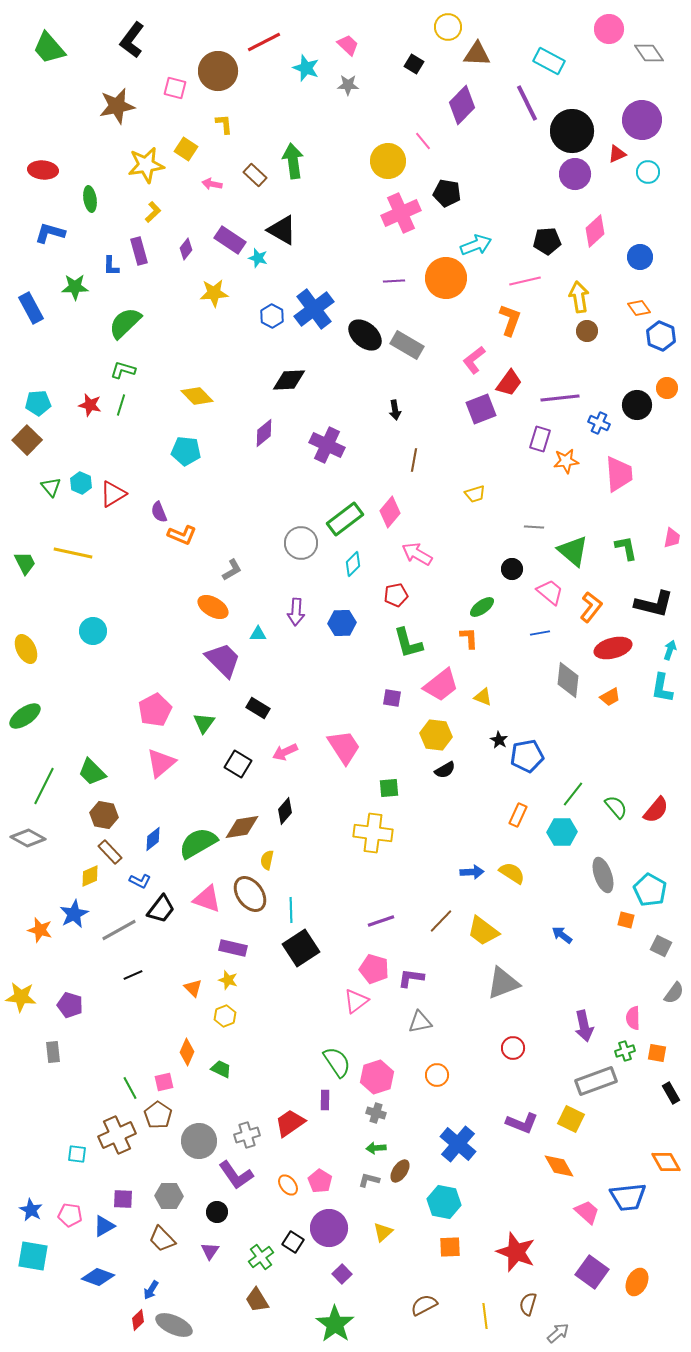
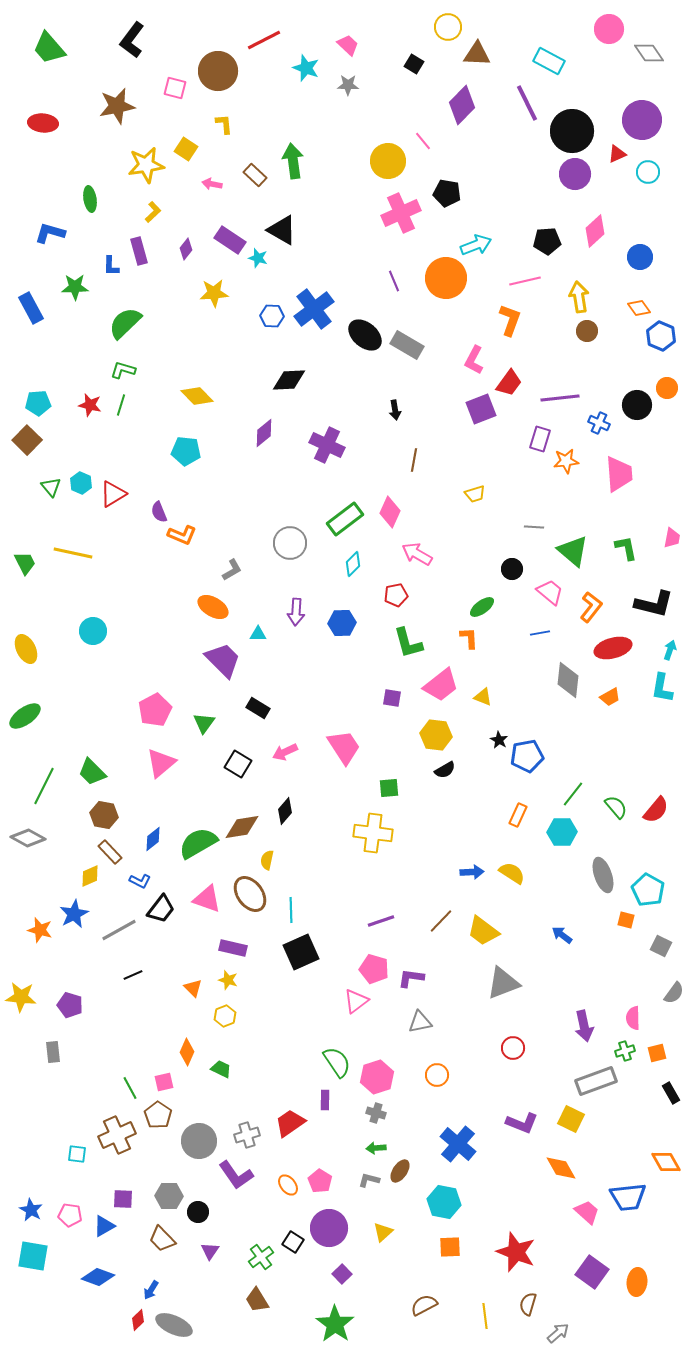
red line at (264, 42): moved 2 px up
red ellipse at (43, 170): moved 47 px up
purple line at (394, 281): rotated 70 degrees clockwise
blue hexagon at (272, 316): rotated 25 degrees counterclockwise
pink L-shape at (474, 360): rotated 24 degrees counterclockwise
pink diamond at (390, 512): rotated 16 degrees counterclockwise
gray circle at (301, 543): moved 11 px left
cyan pentagon at (650, 890): moved 2 px left
black square at (301, 948): moved 4 px down; rotated 9 degrees clockwise
orange square at (657, 1053): rotated 24 degrees counterclockwise
orange diamond at (559, 1166): moved 2 px right, 2 px down
black circle at (217, 1212): moved 19 px left
orange ellipse at (637, 1282): rotated 20 degrees counterclockwise
